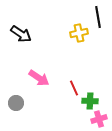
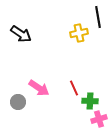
pink arrow: moved 10 px down
gray circle: moved 2 px right, 1 px up
